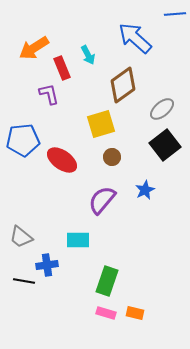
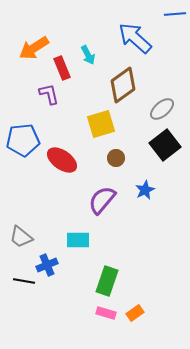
brown circle: moved 4 px right, 1 px down
blue cross: rotated 15 degrees counterclockwise
orange rectangle: rotated 48 degrees counterclockwise
